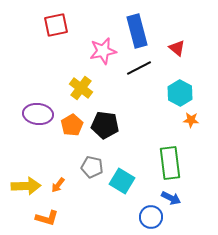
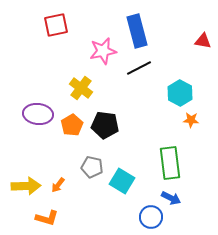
red triangle: moved 26 px right, 7 px up; rotated 30 degrees counterclockwise
